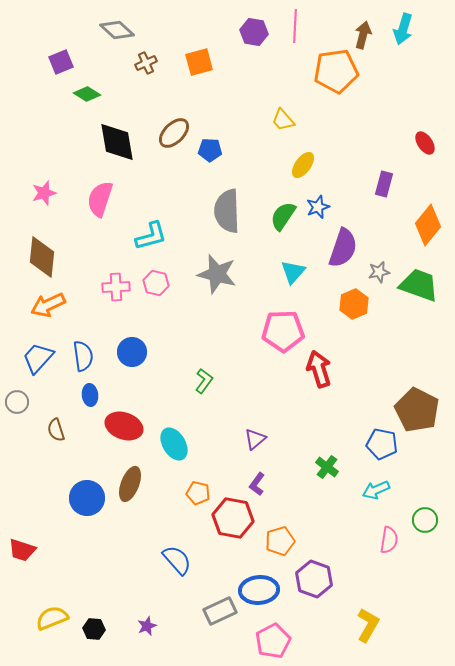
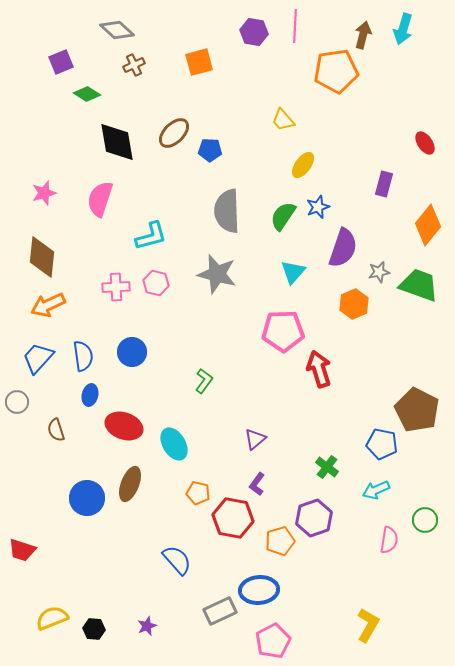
brown cross at (146, 63): moved 12 px left, 2 px down
blue ellipse at (90, 395): rotated 20 degrees clockwise
purple hexagon at (314, 579): moved 61 px up; rotated 21 degrees clockwise
